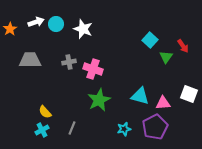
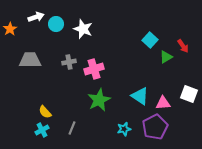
white arrow: moved 5 px up
green triangle: rotated 24 degrees clockwise
pink cross: moved 1 px right; rotated 36 degrees counterclockwise
cyan triangle: rotated 18 degrees clockwise
